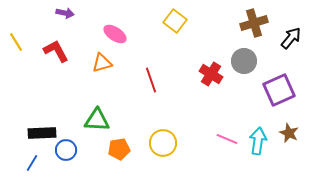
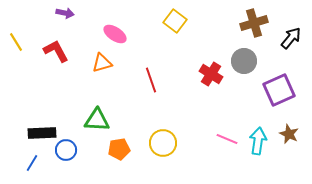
brown star: moved 1 px down
